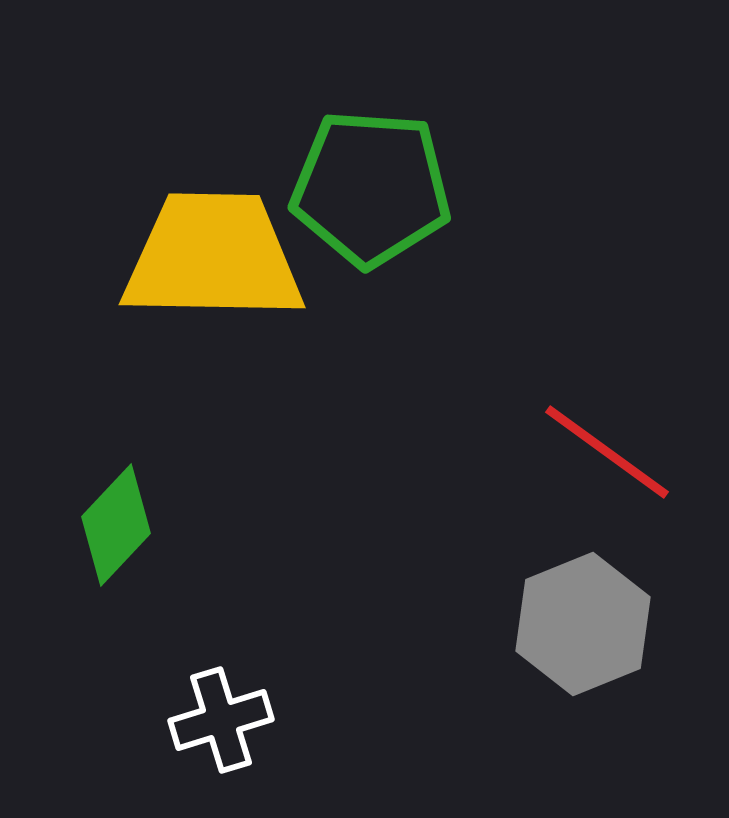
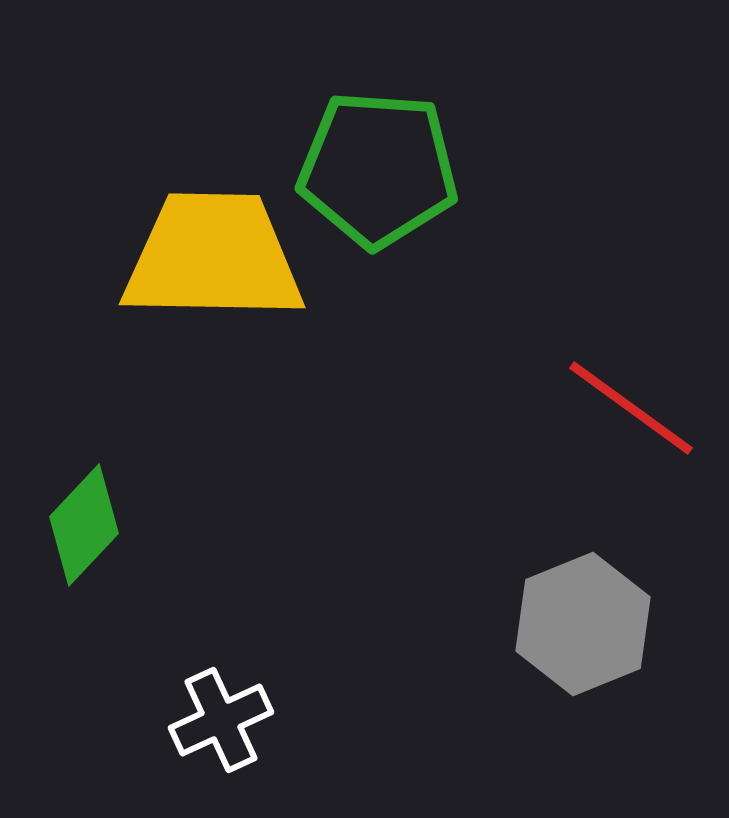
green pentagon: moved 7 px right, 19 px up
red line: moved 24 px right, 44 px up
green diamond: moved 32 px left
white cross: rotated 8 degrees counterclockwise
